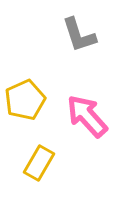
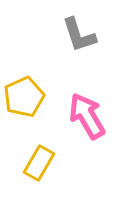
yellow pentagon: moved 1 px left, 3 px up
pink arrow: rotated 12 degrees clockwise
